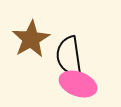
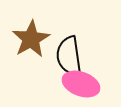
pink ellipse: moved 3 px right
